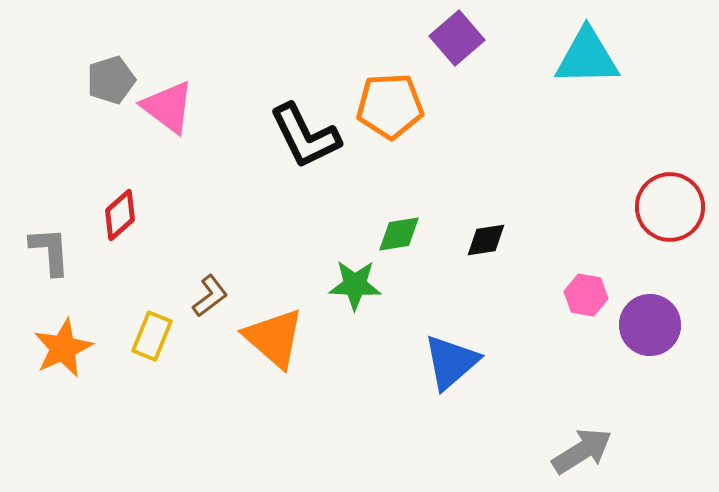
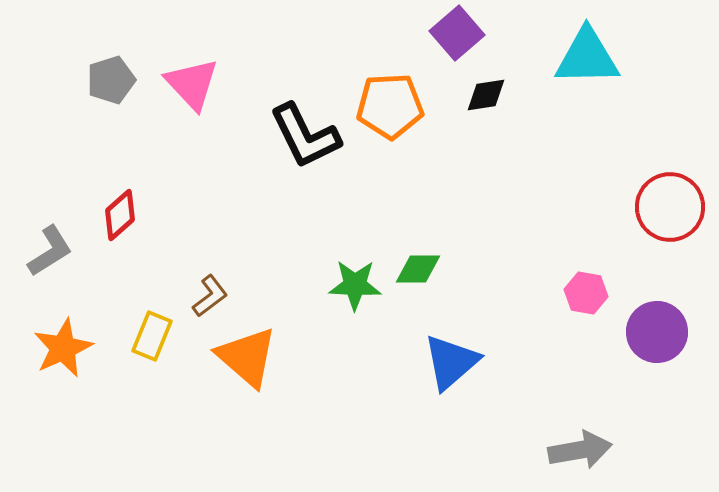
purple square: moved 5 px up
pink triangle: moved 24 px right, 23 px up; rotated 10 degrees clockwise
green diamond: moved 19 px right, 35 px down; rotated 9 degrees clockwise
black diamond: moved 145 px up
gray L-shape: rotated 62 degrees clockwise
pink hexagon: moved 2 px up
purple circle: moved 7 px right, 7 px down
orange triangle: moved 27 px left, 19 px down
gray arrow: moved 2 px left, 1 px up; rotated 22 degrees clockwise
